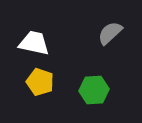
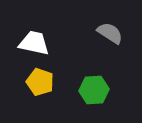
gray semicircle: rotated 76 degrees clockwise
